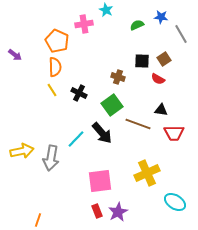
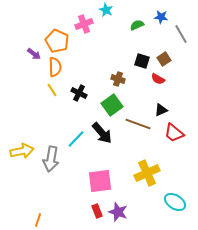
pink cross: rotated 12 degrees counterclockwise
purple arrow: moved 19 px right, 1 px up
black square: rotated 14 degrees clockwise
brown cross: moved 2 px down
black triangle: rotated 32 degrees counterclockwise
red trapezoid: rotated 40 degrees clockwise
gray arrow: moved 1 px down
purple star: rotated 24 degrees counterclockwise
